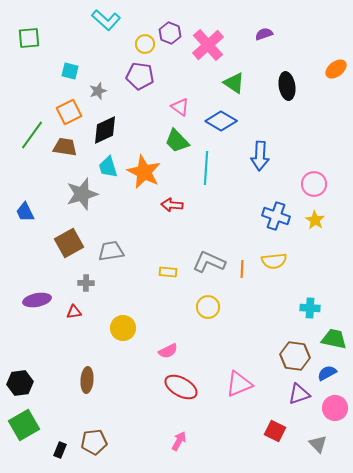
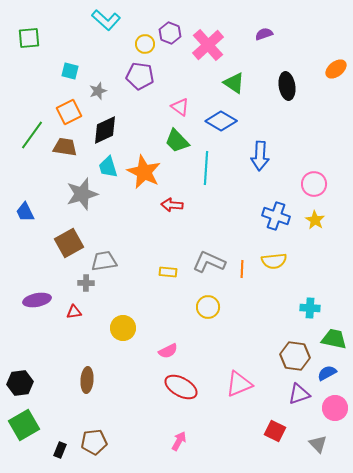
gray trapezoid at (111, 251): moved 7 px left, 10 px down
